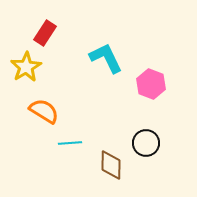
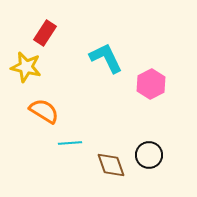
yellow star: rotated 28 degrees counterclockwise
pink hexagon: rotated 12 degrees clockwise
black circle: moved 3 px right, 12 px down
brown diamond: rotated 20 degrees counterclockwise
